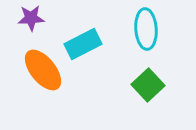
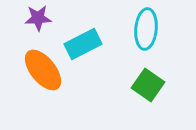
purple star: moved 7 px right
cyan ellipse: rotated 9 degrees clockwise
green square: rotated 12 degrees counterclockwise
